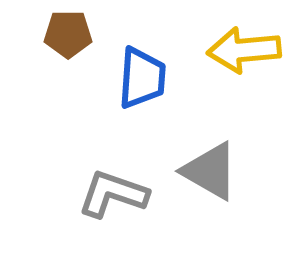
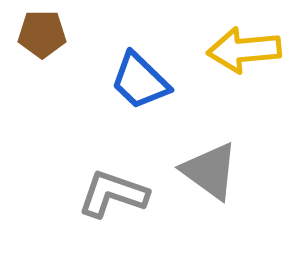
brown pentagon: moved 26 px left
blue trapezoid: moved 2 px left, 3 px down; rotated 130 degrees clockwise
gray triangle: rotated 6 degrees clockwise
